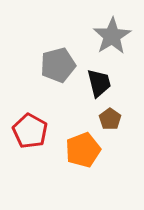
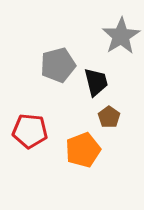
gray star: moved 9 px right
black trapezoid: moved 3 px left, 1 px up
brown pentagon: moved 1 px left, 2 px up
red pentagon: rotated 24 degrees counterclockwise
